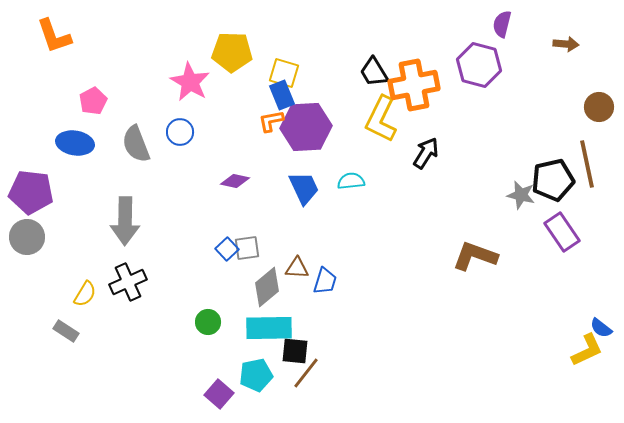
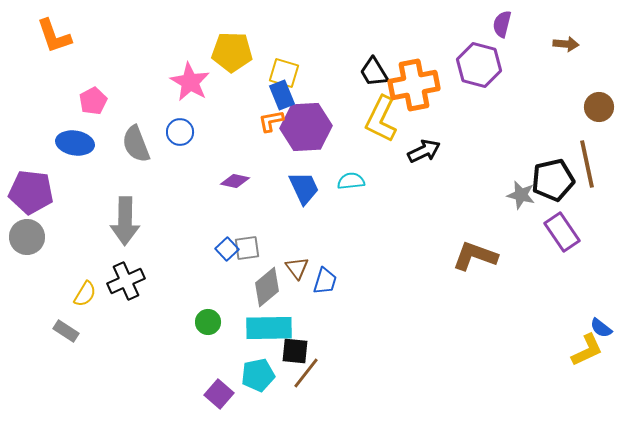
black arrow at (426, 153): moved 2 px left, 2 px up; rotated 32 degrees clockwise
brown triangle at (297, 268): rotated 50 degrees clockwise
black cross at (128, 282): moved 2 px left, 1 px up
cyan pentagon at (256, 375): moved 2 px right
